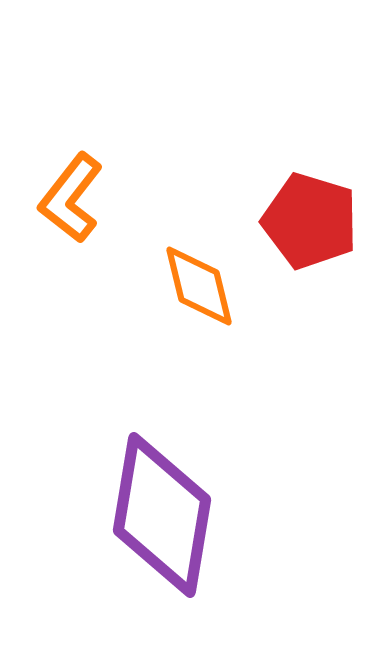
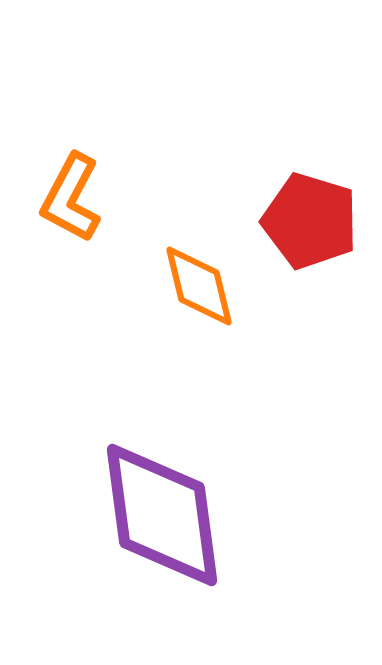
orange L-shape: rotated 10 degrees counterclockwise
purple diamond: rotated 17 degrees counterclockwise
